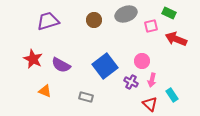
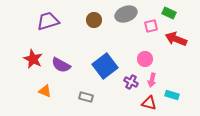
pink circle: moved 3 px right, 2 px up
cyan rectangle: rotated 40 degrees counterclockwise
red triangle: moved 1 px left, 1 px up; rotated 28 degrees counterclockwise
